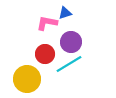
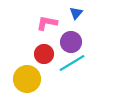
blue triangle: moved 11 px right; rotated 32 degrees counterclockwise
red circle: moved 1 px left
cyan line: moved 3 px right, 1 px up
